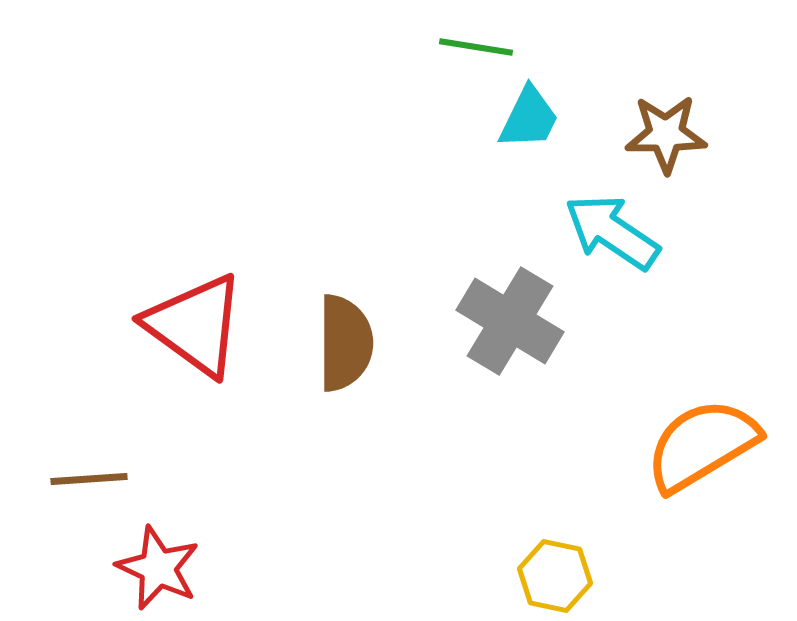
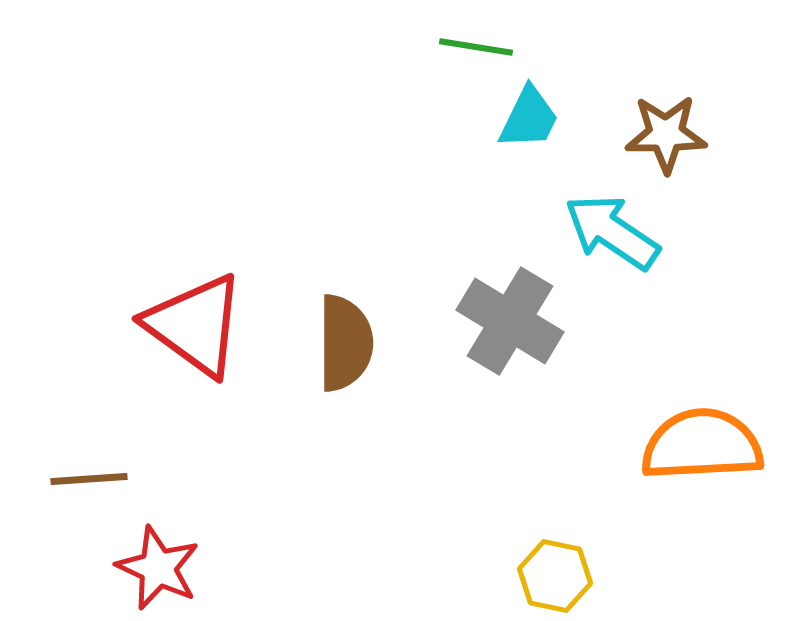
orange semicircle: rotated 28 degrees clockwise
